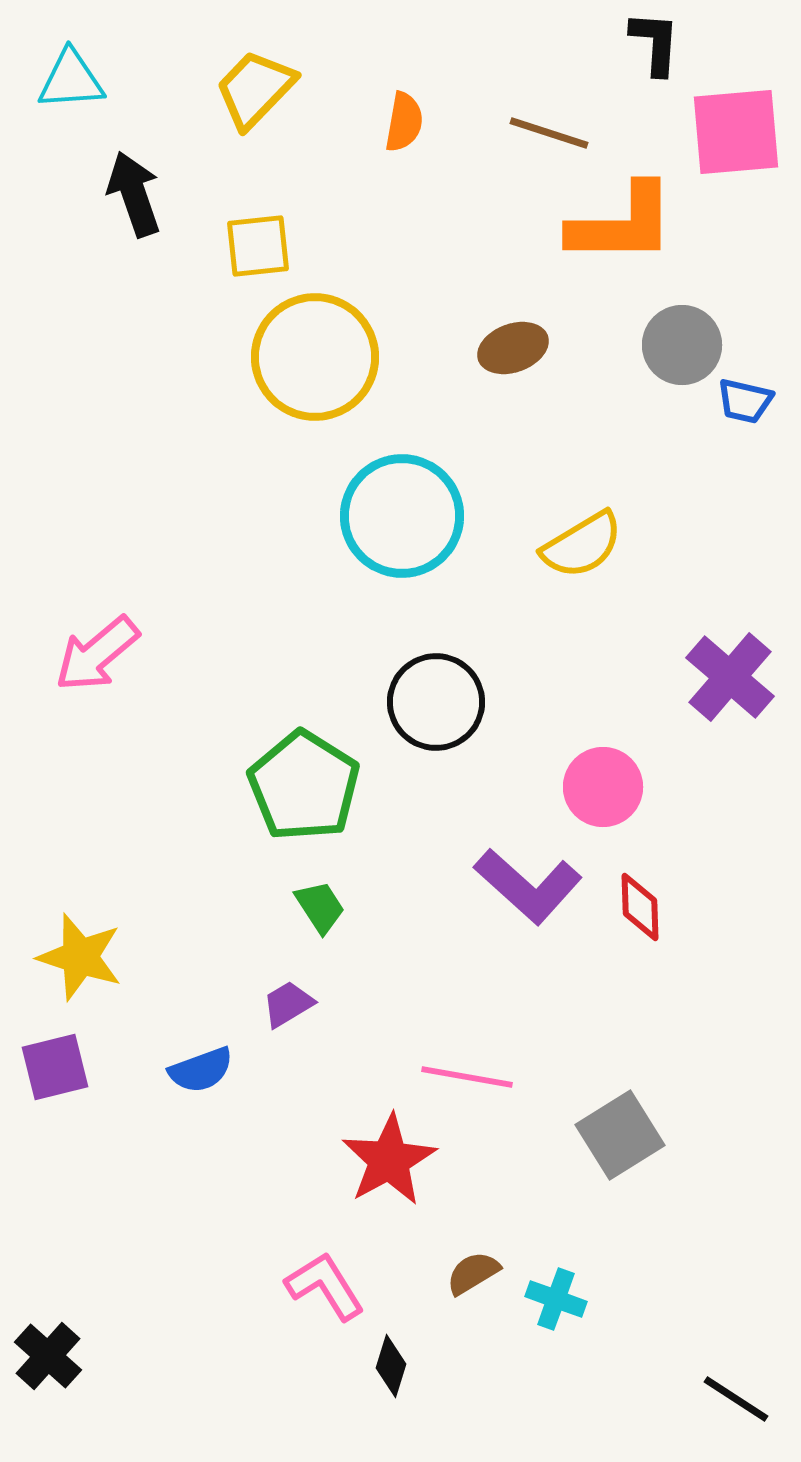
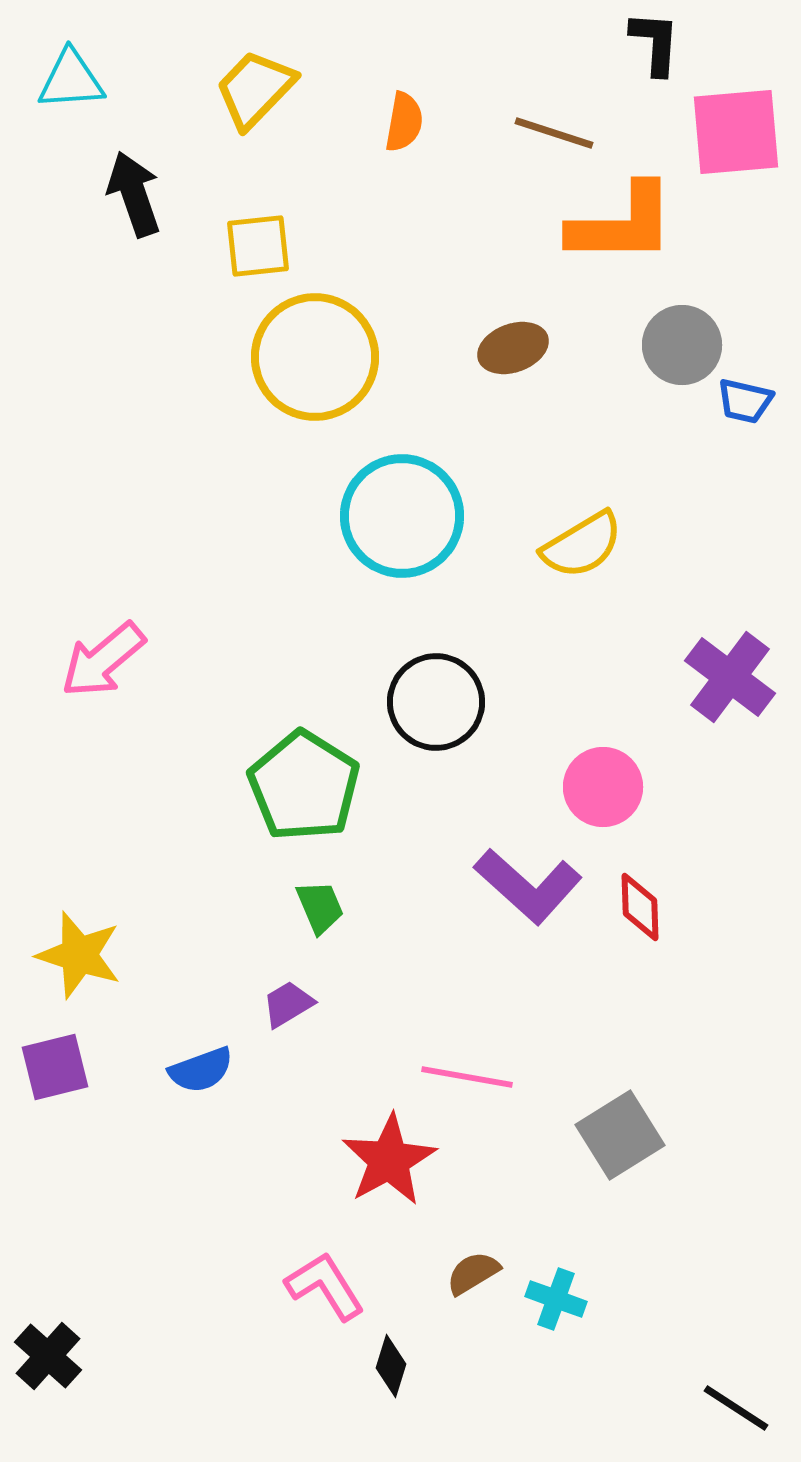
brown line: moved 5 px right
pink arrow: moved 6 px right, 6 px down
purple cross: rotated 4 degrees counterclockwise
green trapezoid: rotated 10 degrees clockwise
yellow star: moved 1 px left, 2 px up
black line: moved 9 px down
